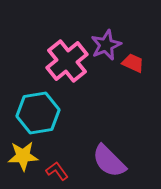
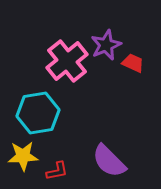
red L-shape: rotated 115 degrees clockwise
